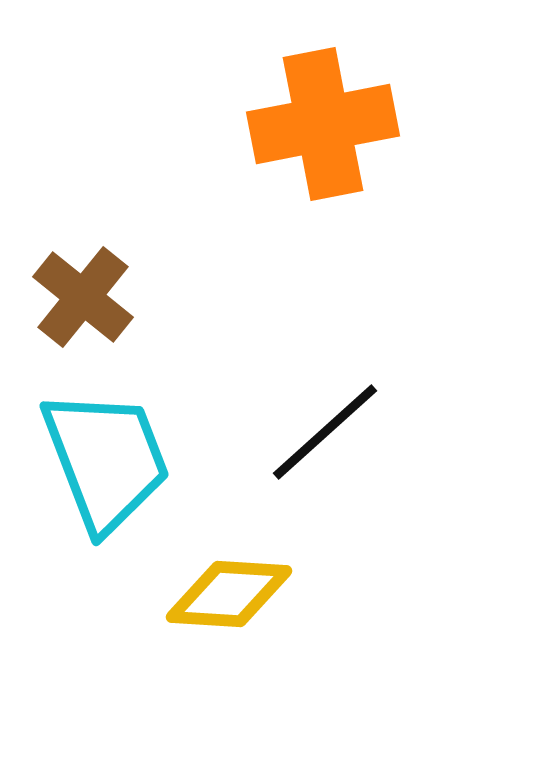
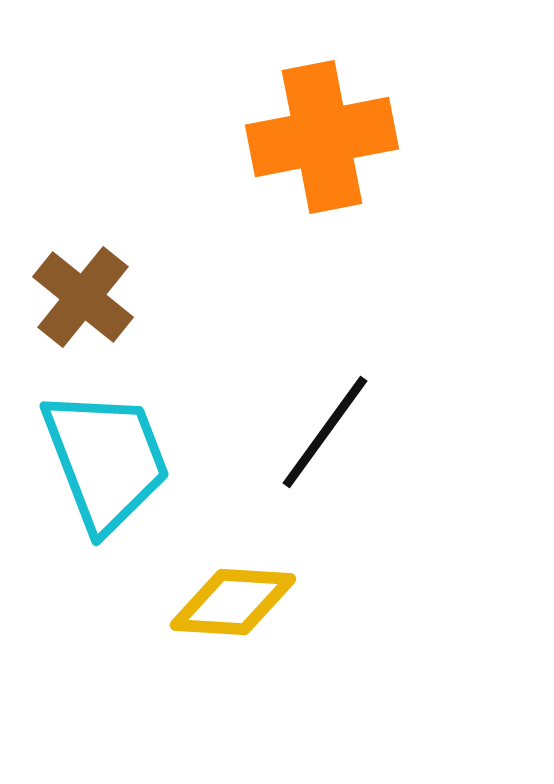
orange cross: moved 1 px left, 13 px down
black line: rotated 12 degrees counterclockwise
yellow diamond: moved 4 px right, 8 px down
